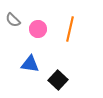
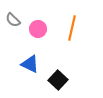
orange line: moved 2 px right, 1 px up
blue triangle: rotated 18 degrees clockwise
